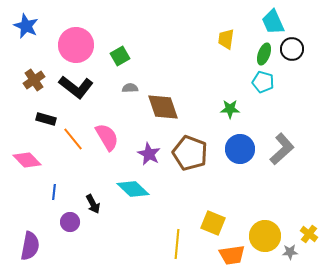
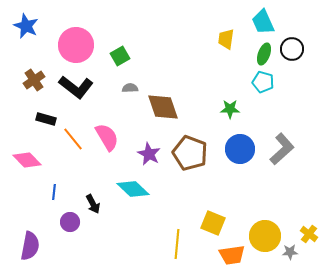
cyan trapezoid: moved 10 px left
